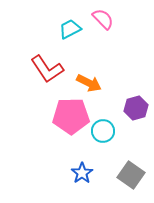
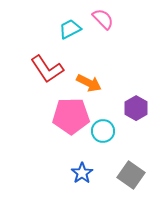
purple hexagon: rotated 15 degrees counterclockwise
